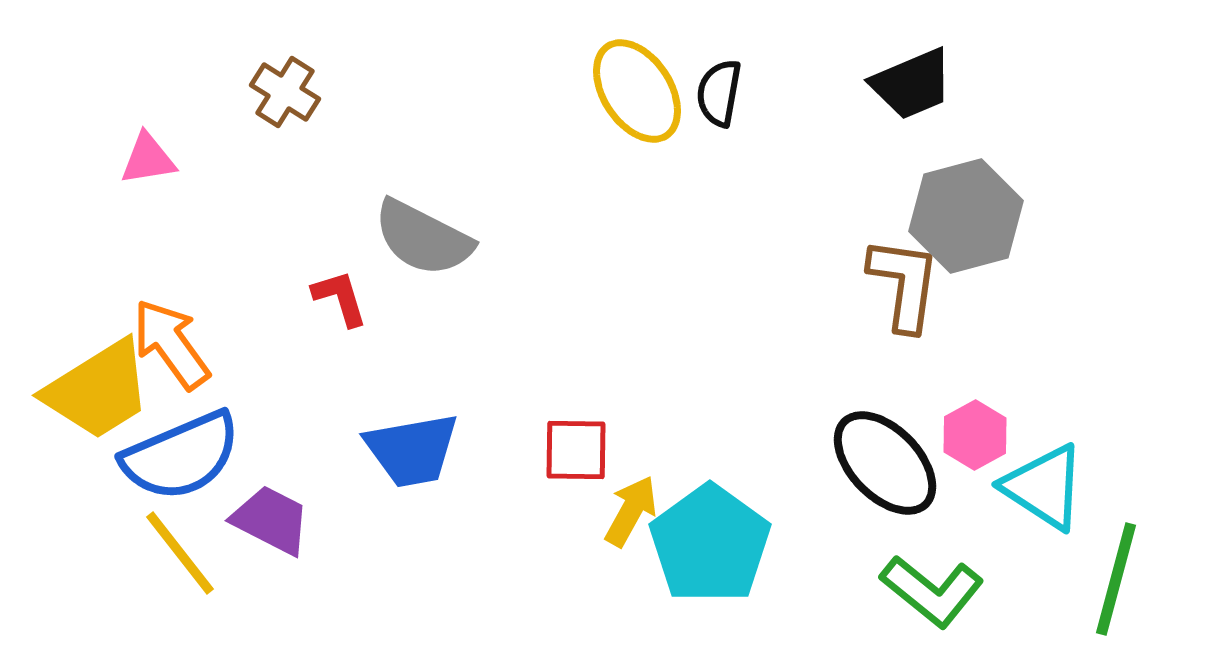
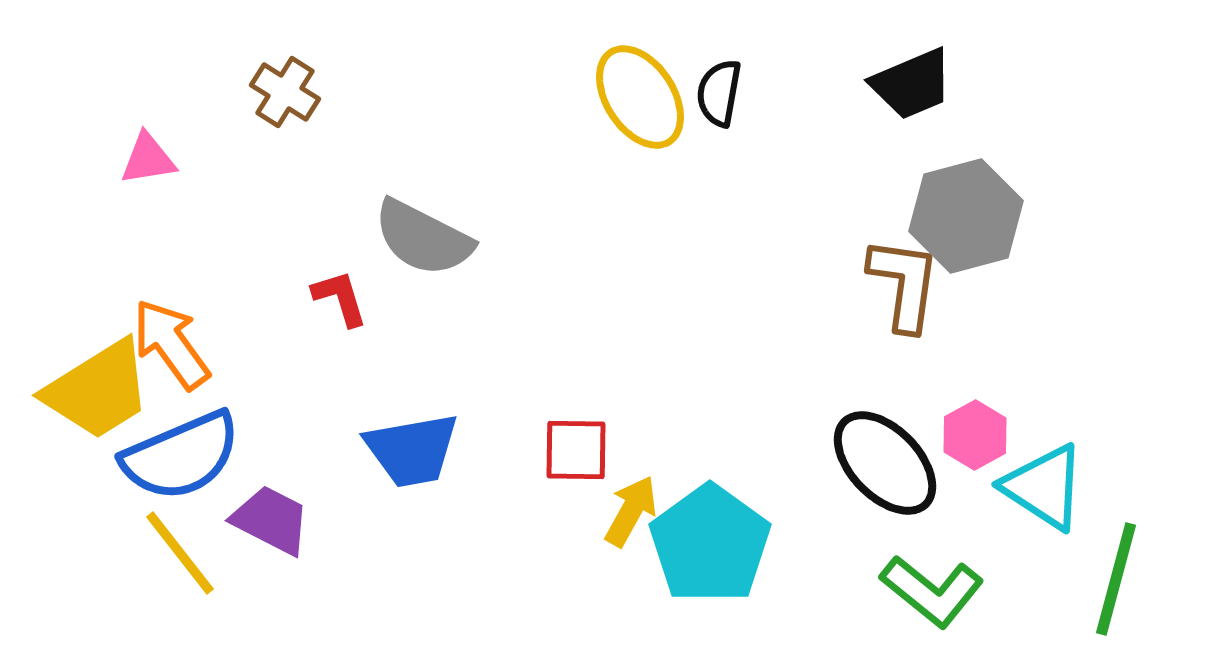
yellow ellipse: moved 3 px right, 6 px down
